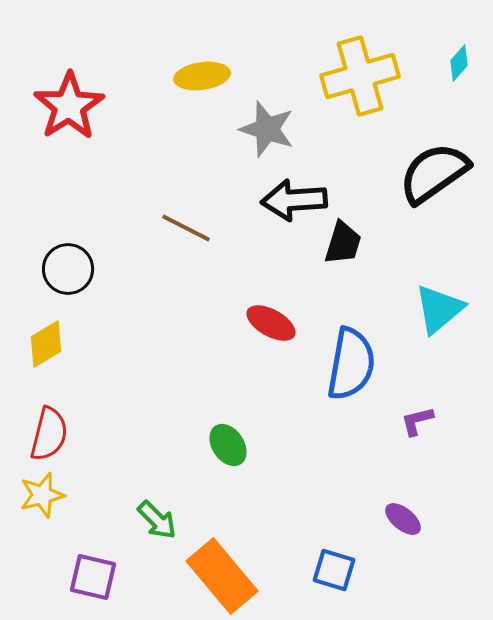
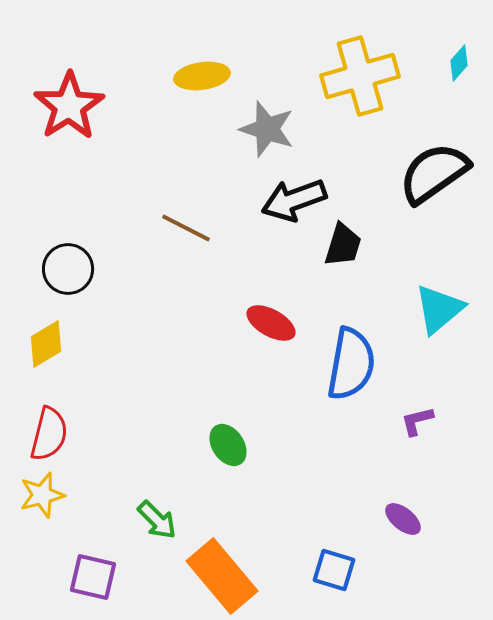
black arrow: rotated 16 degrees counterclockwise
black trapezoid: moved 2 px down
